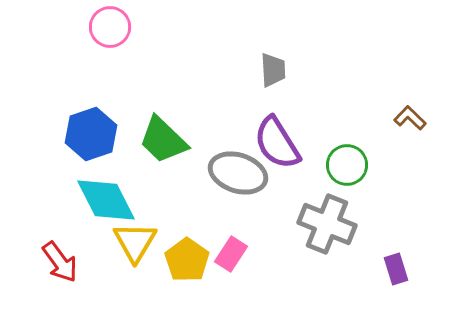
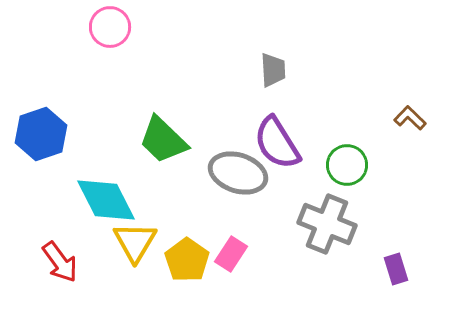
blue hexagon: moved 50 px left
